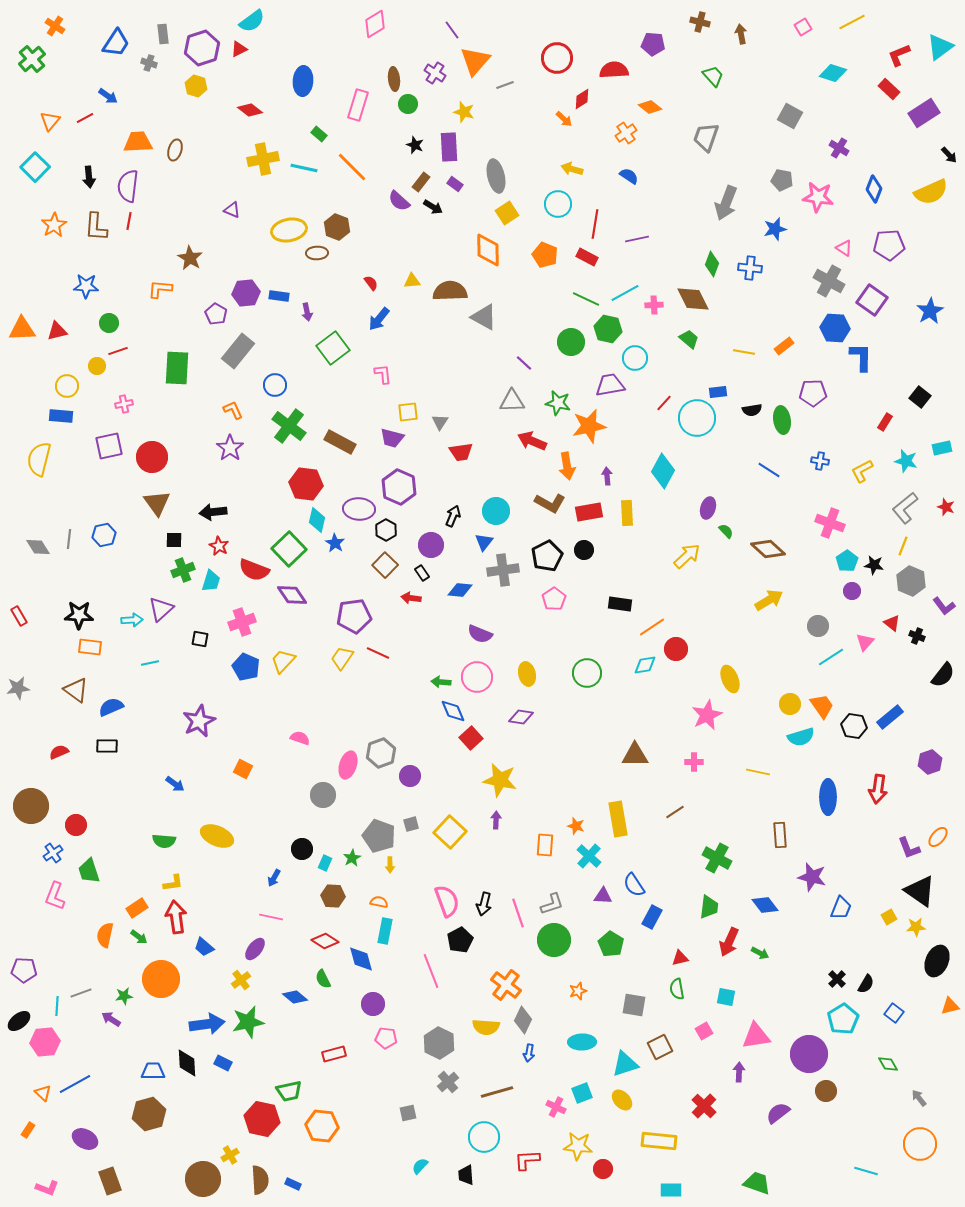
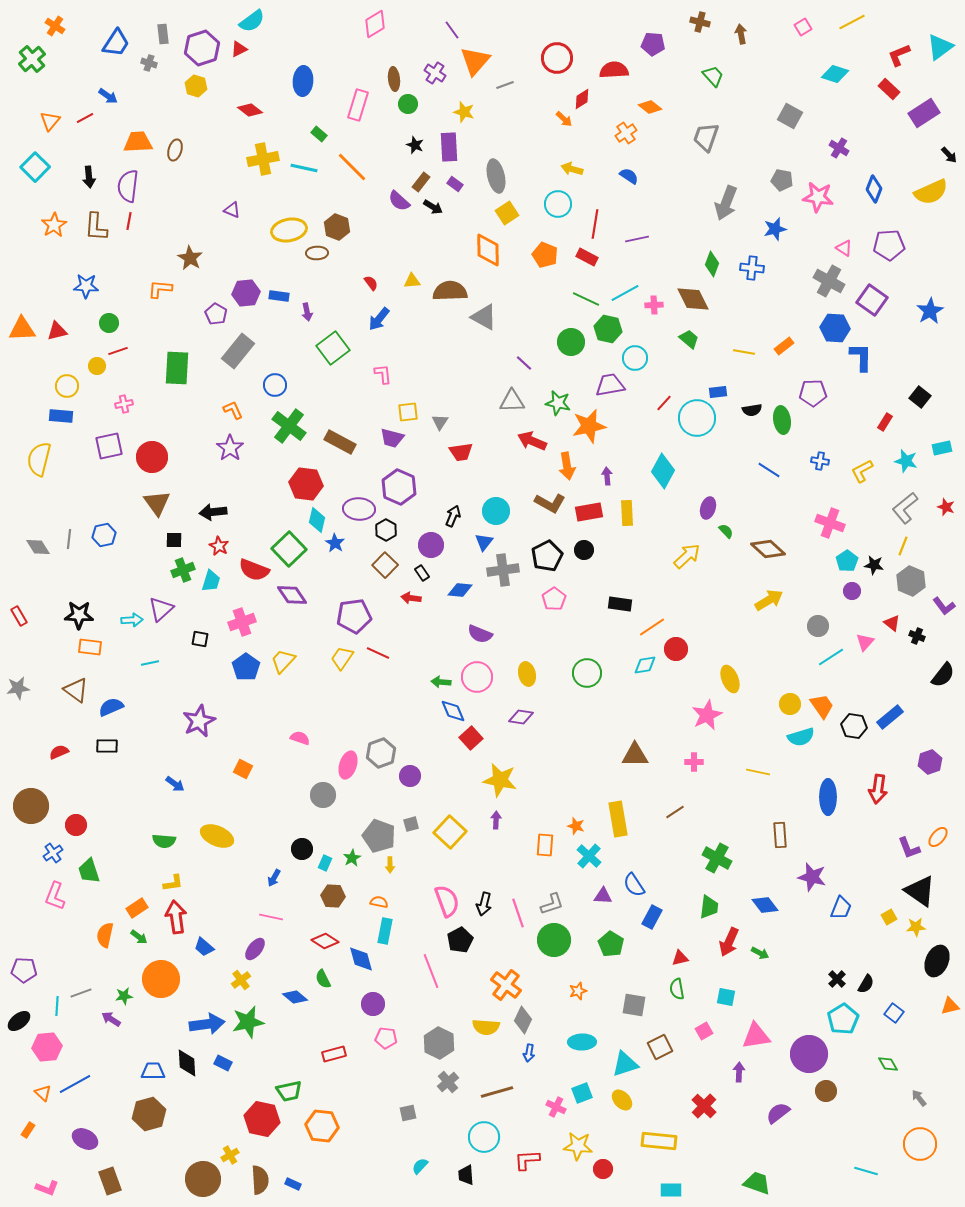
cyan diamond at (833, 73): moved 2 px right, 1 px down
blue cross at (750, 268): moved 2 px right
blue pentagon at (246, 667): rotated 12 degrees clockwise
pink hexagon at (45, 1042): moved 2 px right, 5 px down
